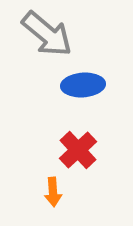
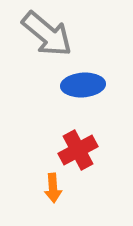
red cross: rotated 15 degrees clockwise
orange arrow: moved 4 px up
